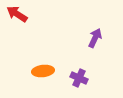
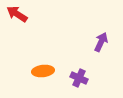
purple arrow: moved 6 px right, 4 px down
